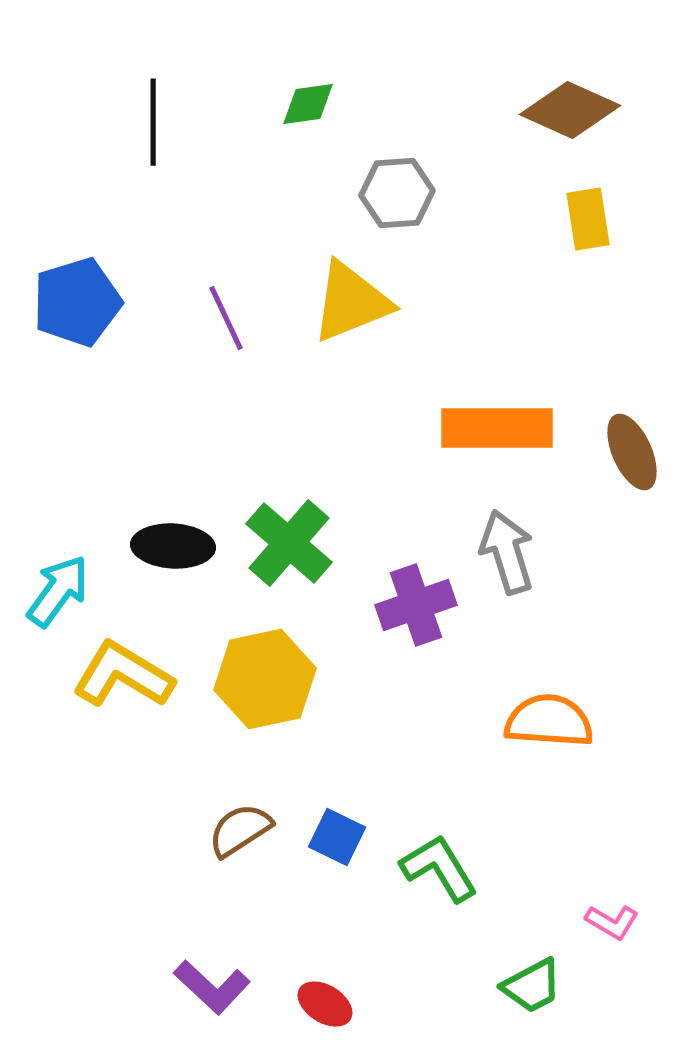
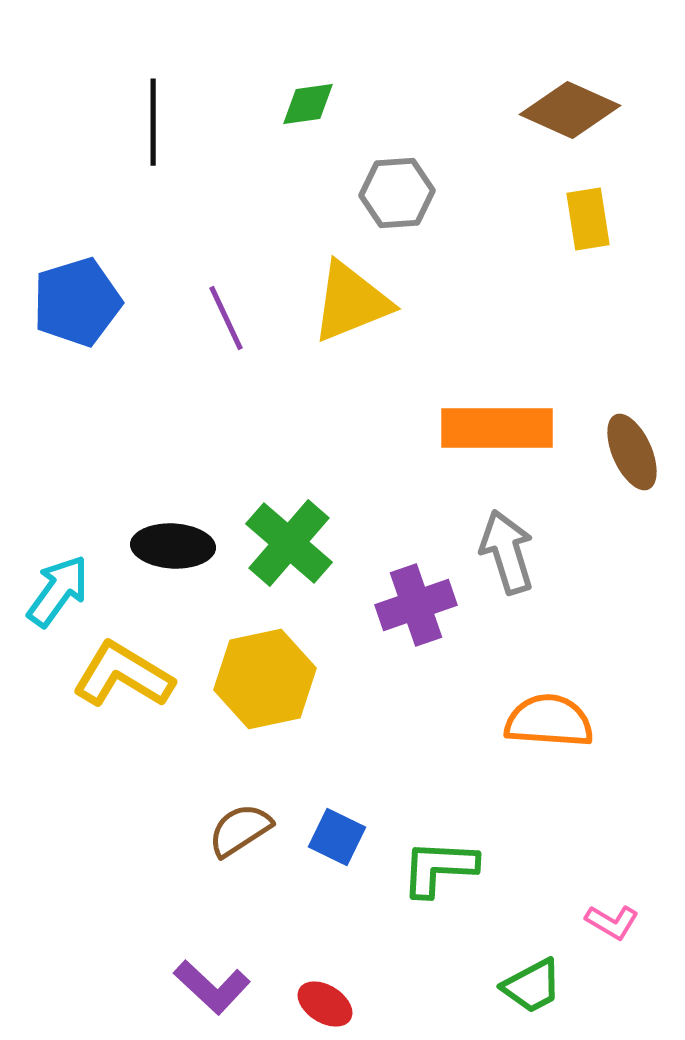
green L-shape: rotated 56 degrees counterclockwise
